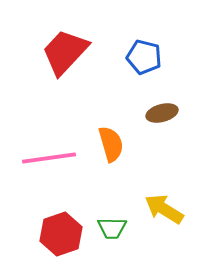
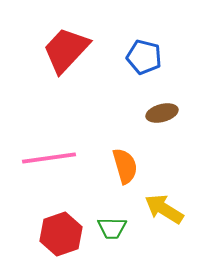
red trapezoid: moved 1 px right, 2 px up
orange semicircle: moved 14 px right, 22 px down
